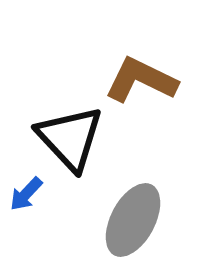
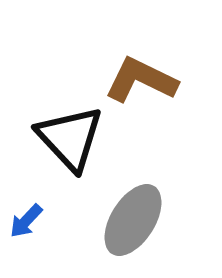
blue arrow: moved 27 px down
gray ellipse: rotated 4 degrees clockwise
